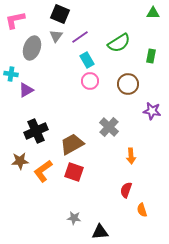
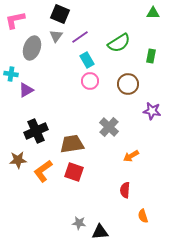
brown trapezoid: rotated 20 degrees clockwise
orange arrow: rotated 63 degrees clockwise
brown star: moved 2 px left, 1 px up
red semicircle: moved 1 px left; rotated 14 degrees counterclockwise
orange semicircle: moved 1 px right, 6 px down
gray star: moved 5 px right, 5 px down
